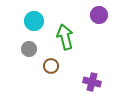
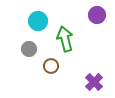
purple circle: moved 2 px left
cyan circle: moved 4 px right
green arrow: moved 2 px down
purple cross: moved 2 px right; rotated 30 degrees clockwise
